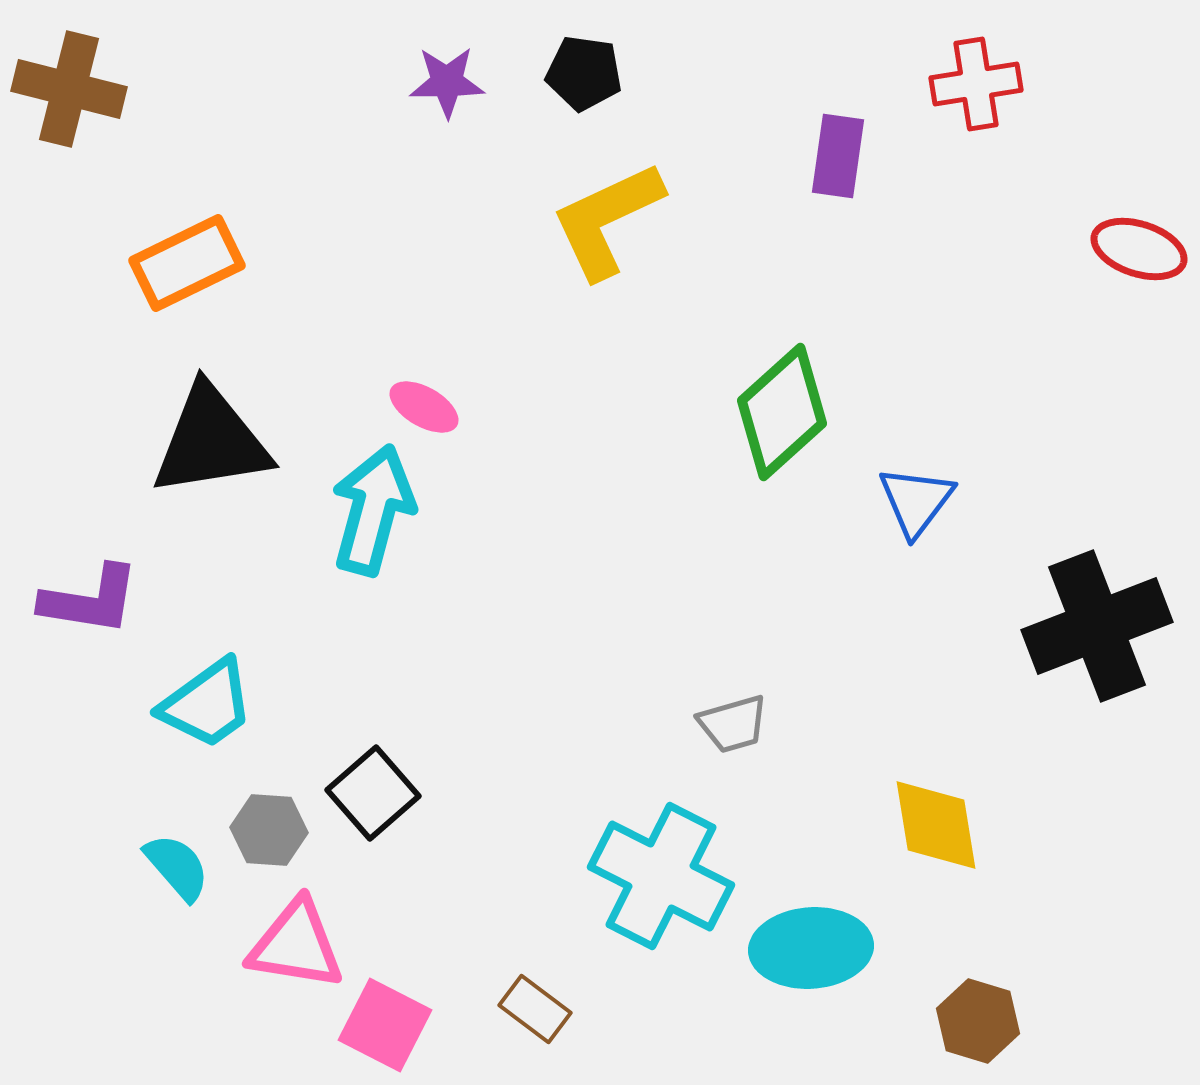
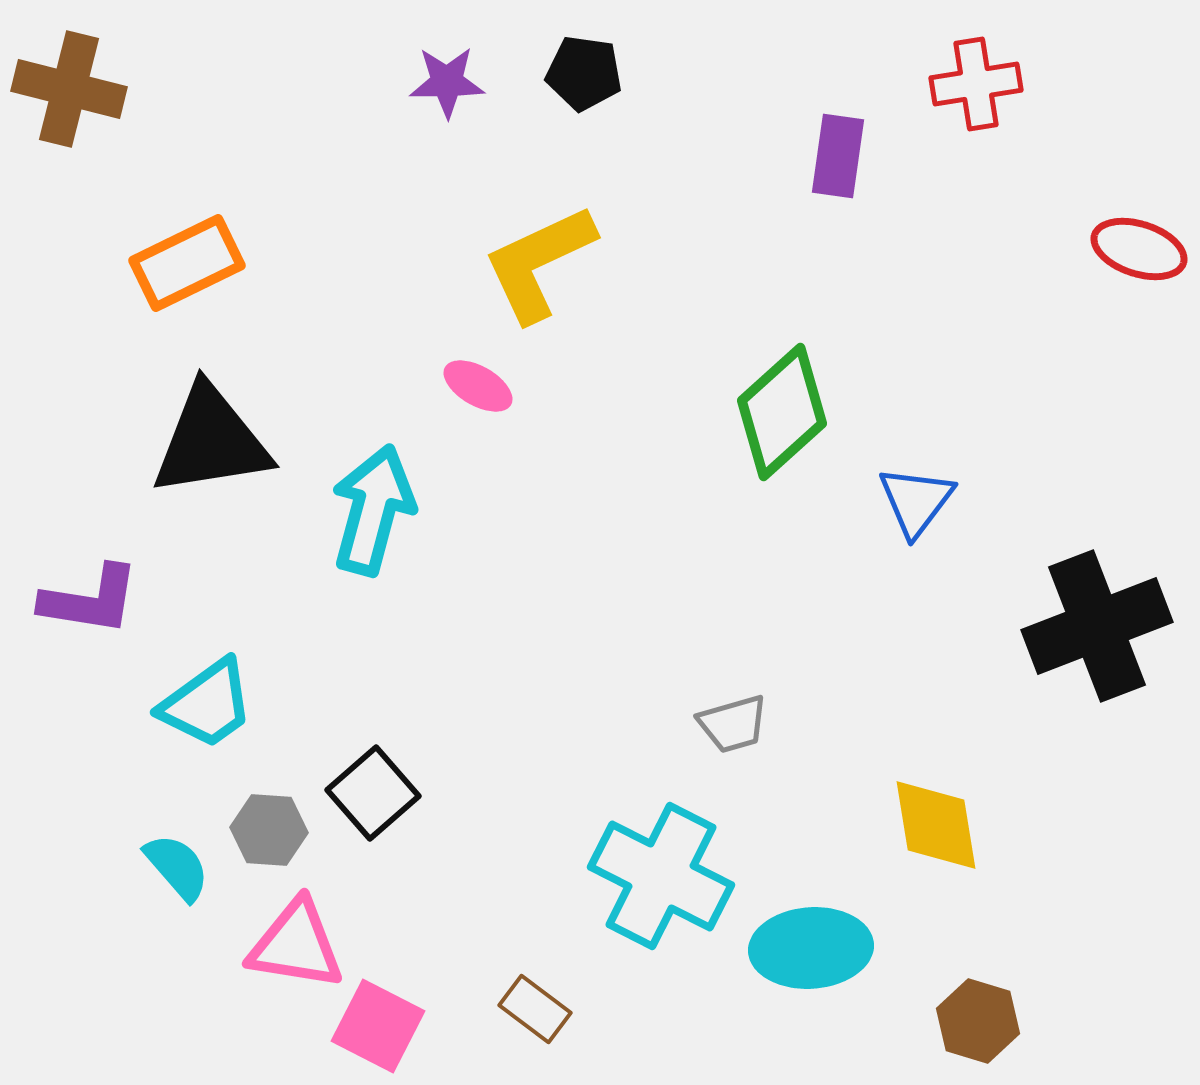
yellow L-shape: moved 68 px left, 43 px down
pink ellipse: moved 54 px right, 21 px up
pink square: moved 7 px left, 1 px down
